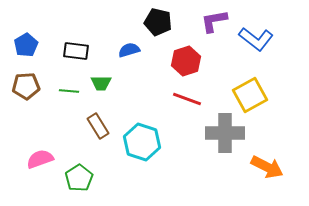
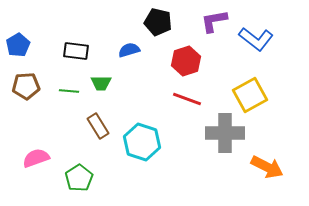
blue pentagon: moved 8 px left
pink semicircle: moved 4 px left, 1 px up
